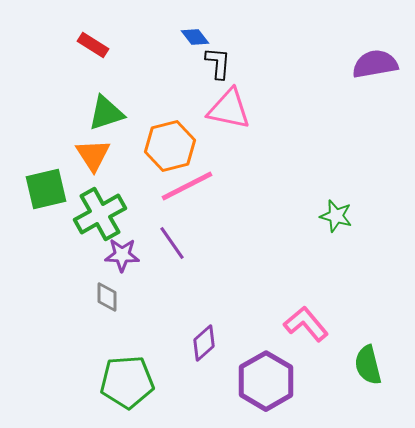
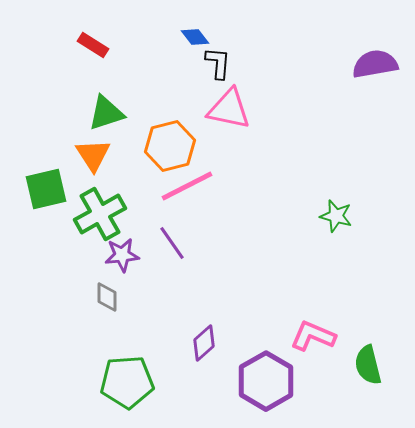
purple star: rotated 8 degrees counterclockwise
pink L-shape: moved 7 px right, 12 px down; rotated 27 degrees counterclockwise
